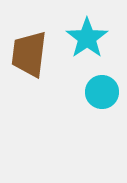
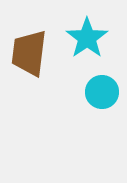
brown trapezoid: moved 1 px up
